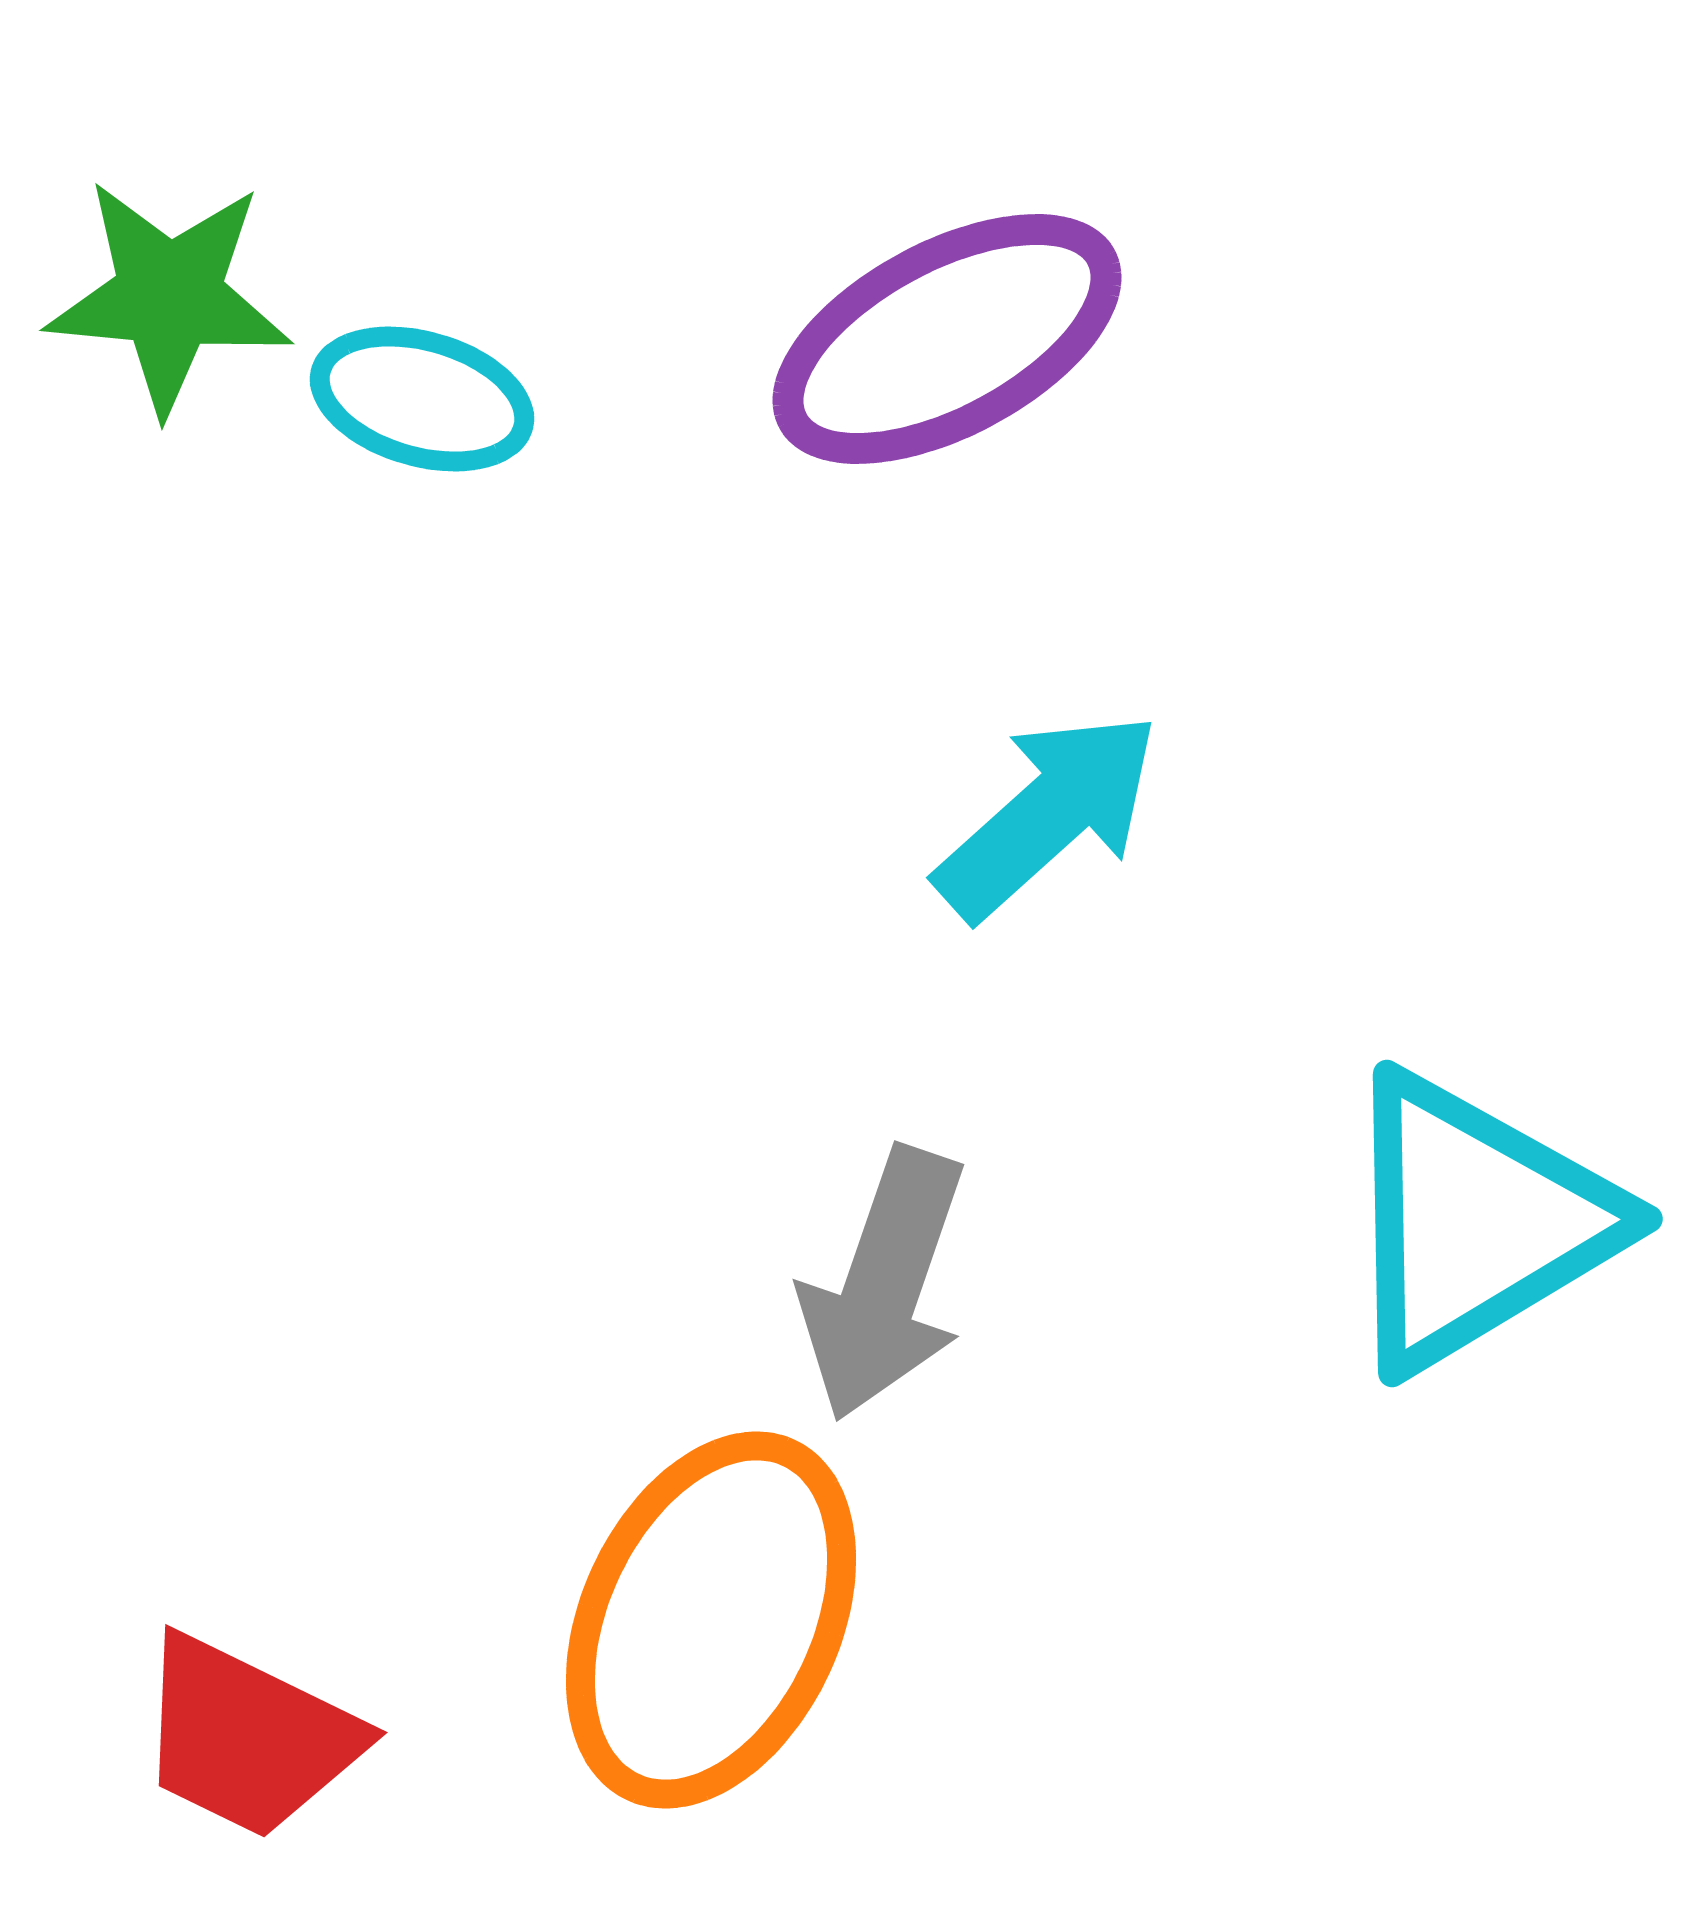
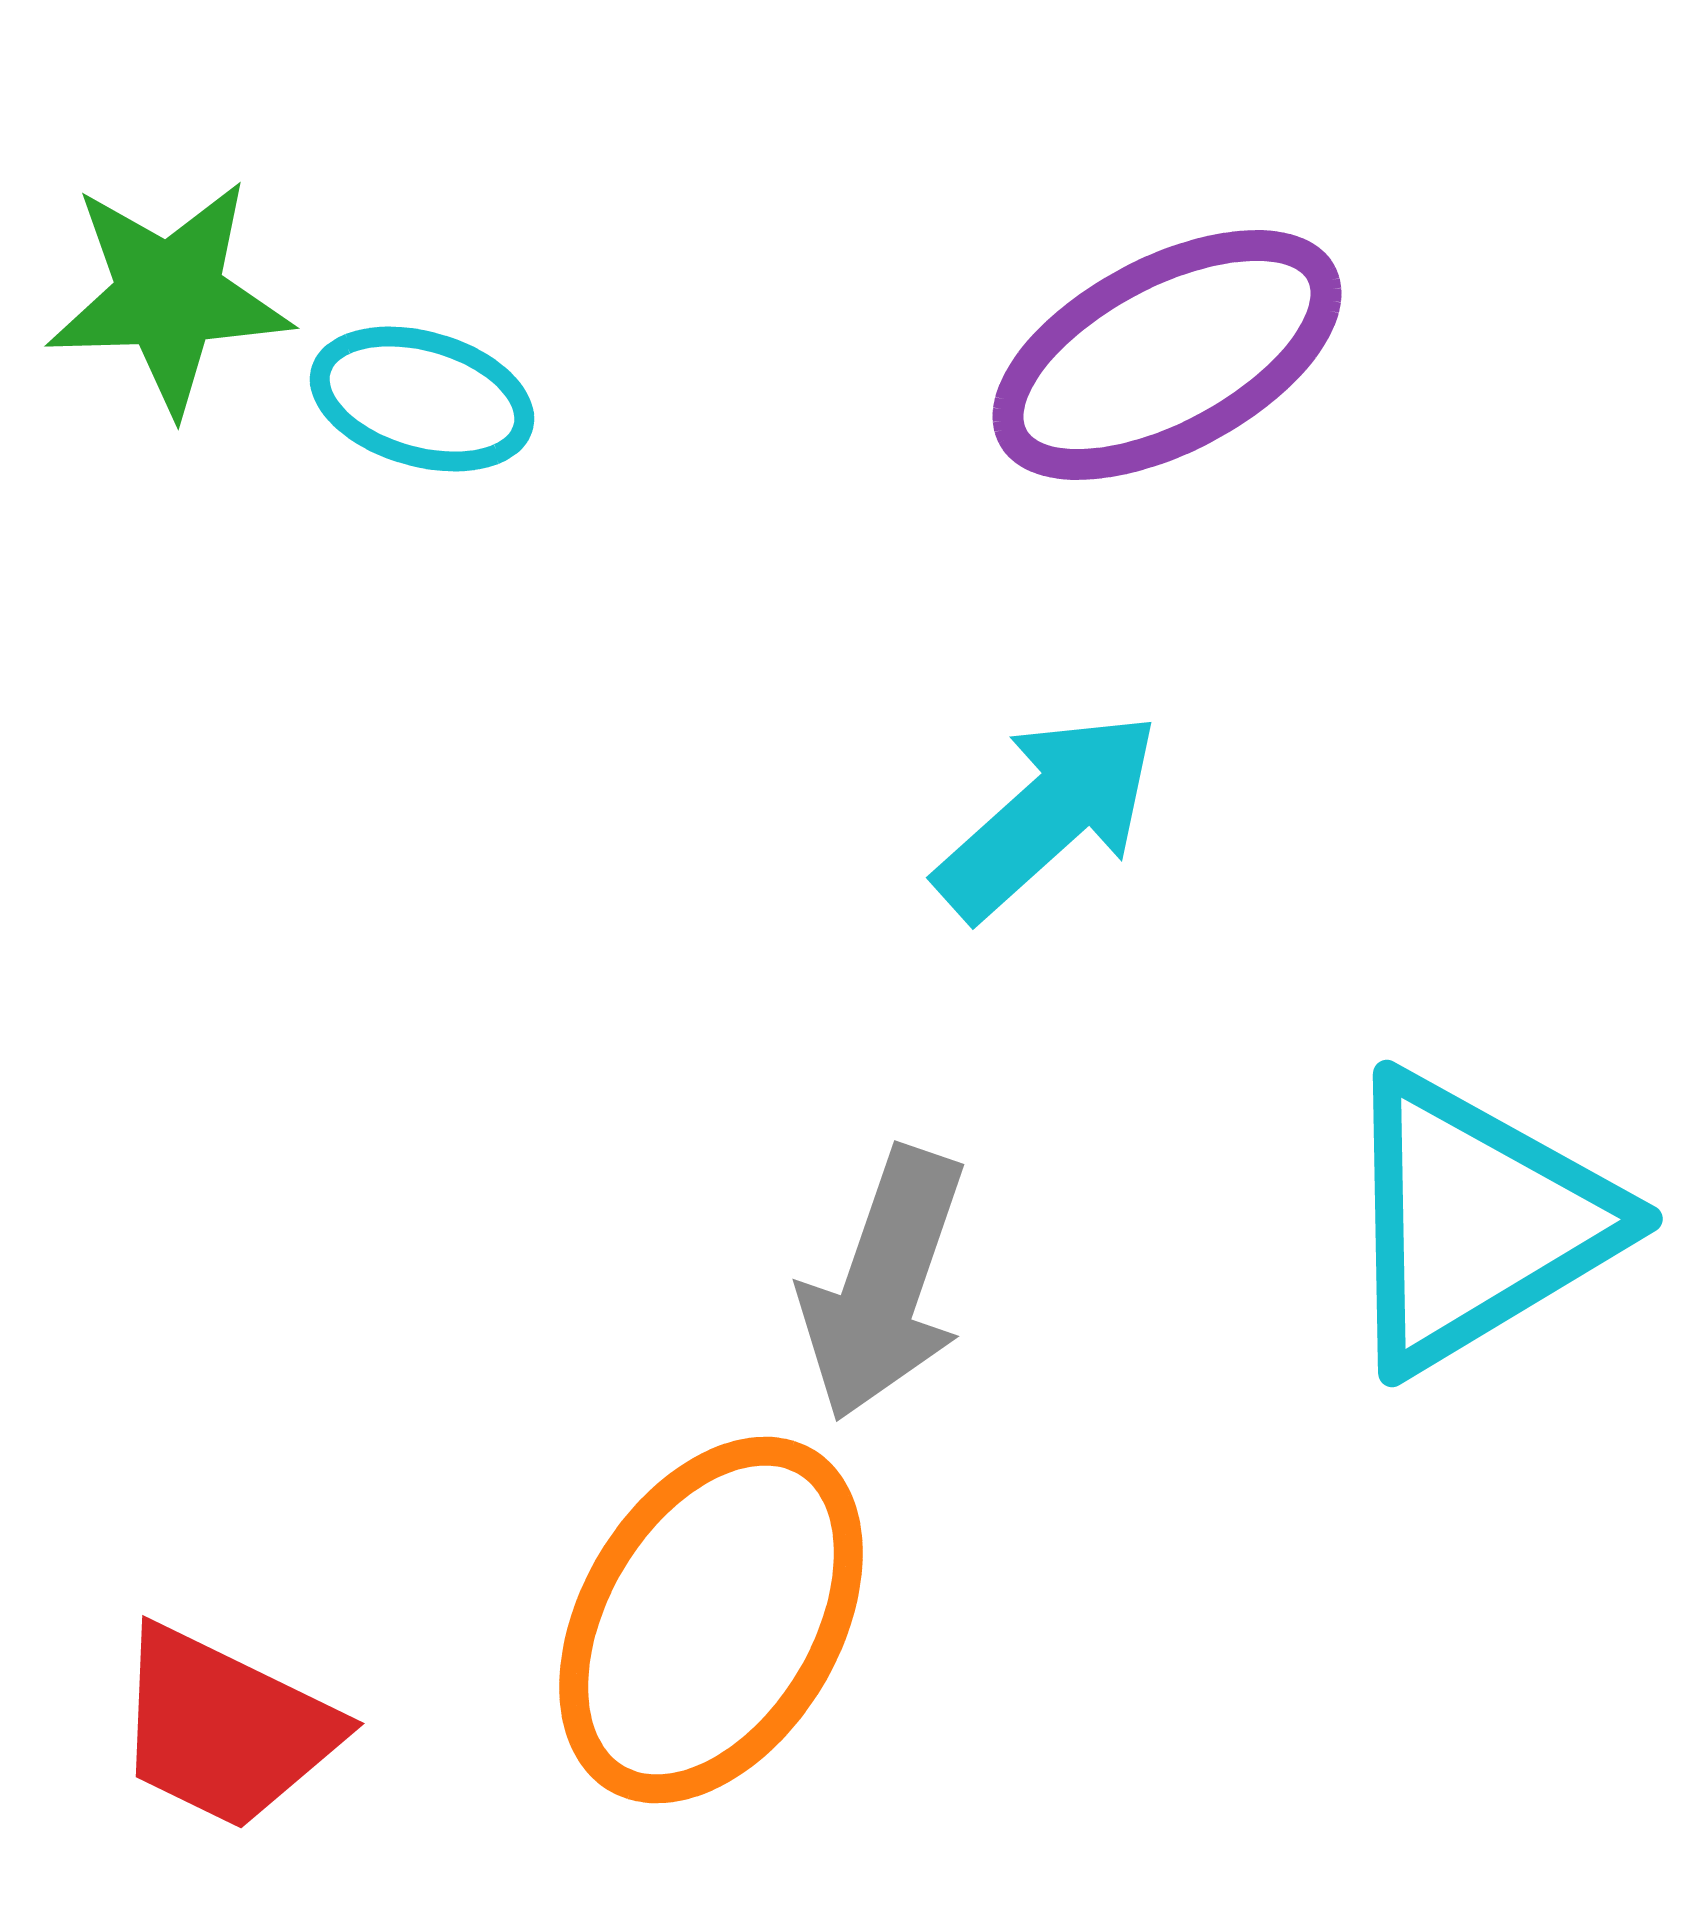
green star: rotated 7 degrees counterclockwise
purple ellipse: moved 220 px right, 16 px down
orange ellipse: rotated 6 degrees clockwise
red trapezoid: moved 23 px left, 9 px up
